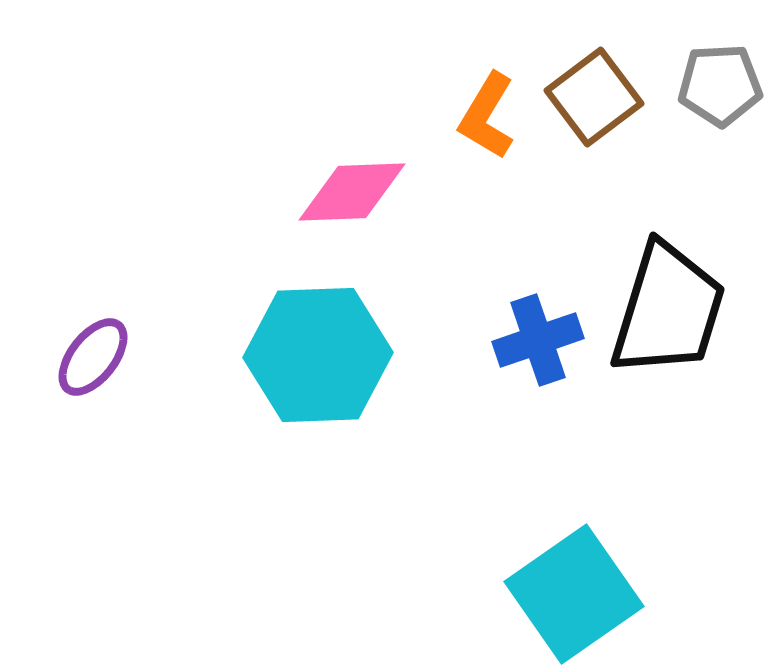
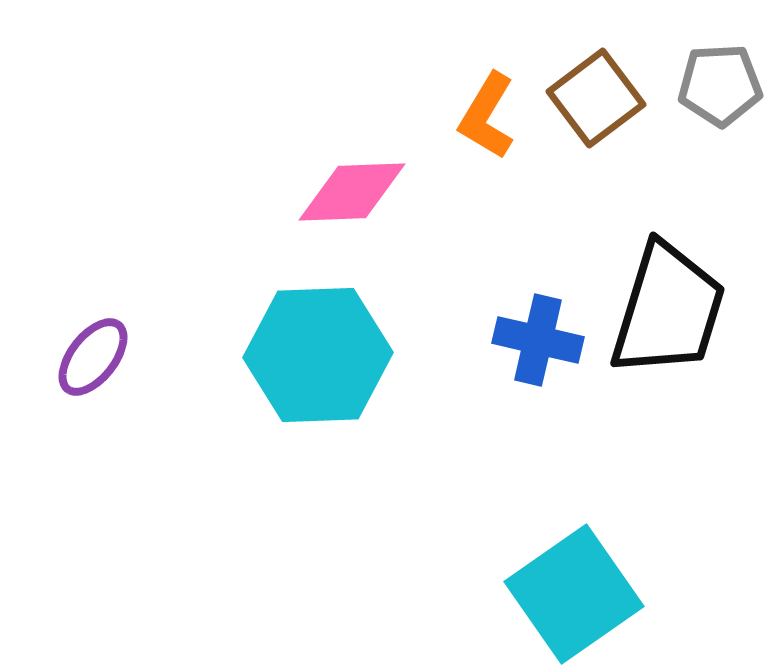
brown square: moved 2 px right, 1 px down
blue cross: rotated 32 degrees clockwise
